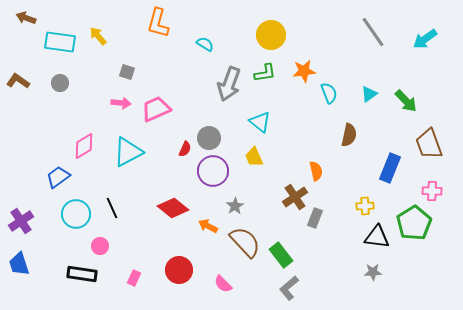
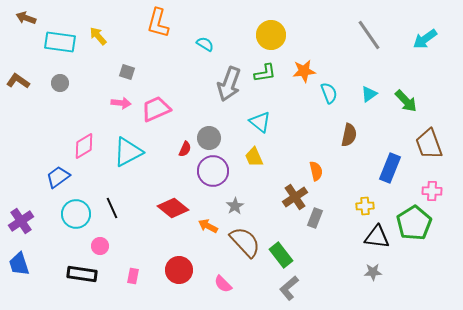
gray line at (373, 32): moved 4 px left, 3 px down
pink rectangle at (134, 278): moved 1 px left, 2 px up; rotated 14 degrees counterclockwise
